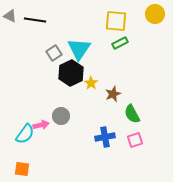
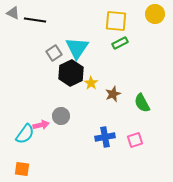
gray triangle: moved 3 px right, 3 px up
cyan triangle: moved 2 px left, 1 px up
green semicircle: moved 10 px right, 11 px up
